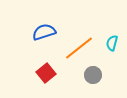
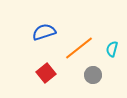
cyan semicircle: moved 6 px down
